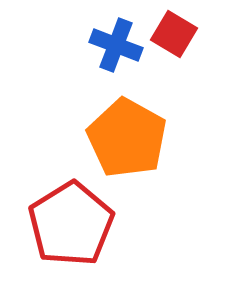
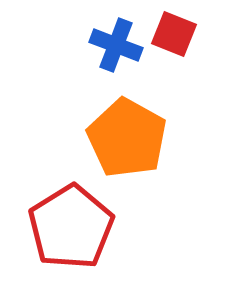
red square: rotated 9 degrees counterclockwise
red pentagon: moved 3 px down
